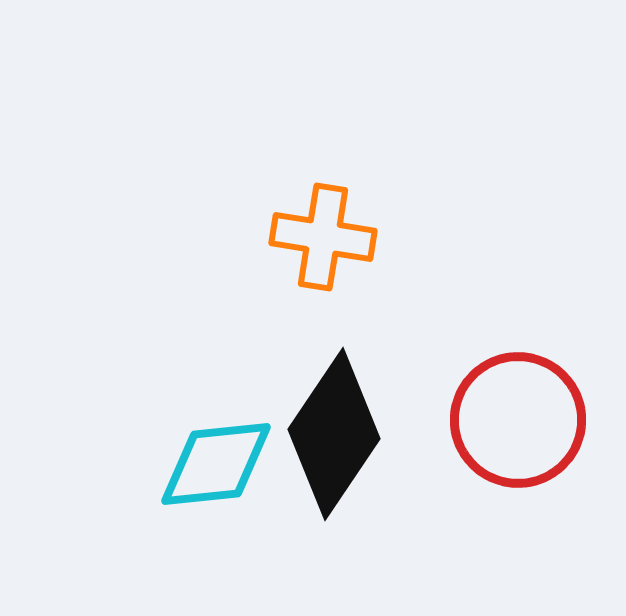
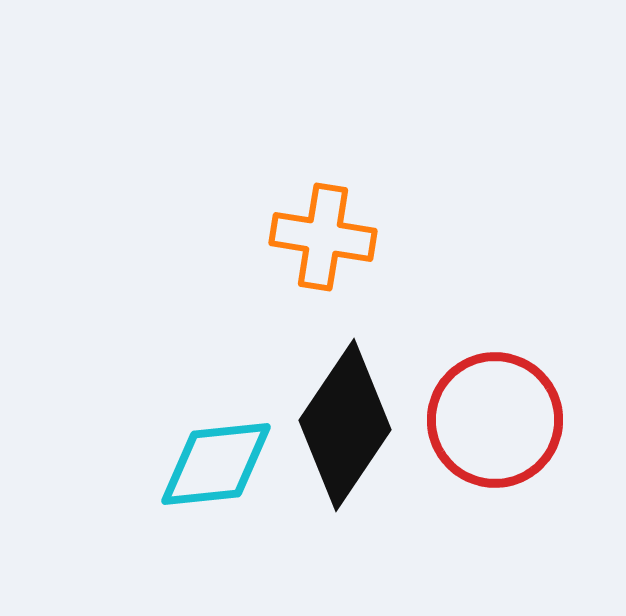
red circle: moved 23 px left
black diamond: moved 11 px right, 9 px up
